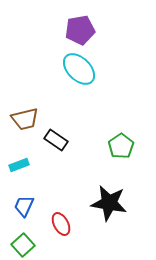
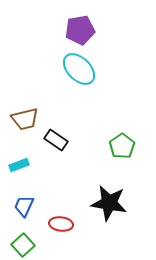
green pentagon: moved 1 px right
red ellipse: rotated 55 degrees counterclockwise
